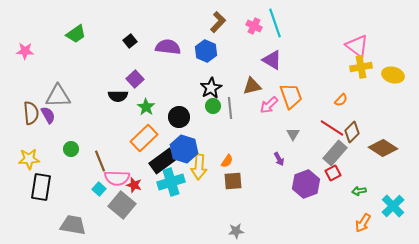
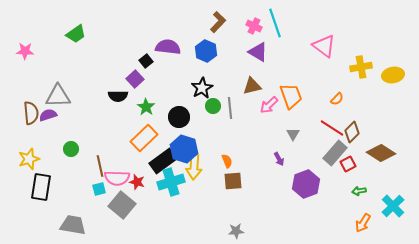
black square at (130, 41): moved 16 px right, 20 px down
pink triangle at (357, 46): moved 33 px left
purple triangle at (272, 60): moved 14 px left, 8 px up
yellow ellipse at (393, 75): rotated 25 degrees counterclockwise
black star at (211, 88): moved 9 px left
orange semicircle at (341, 100): moved 4 px left, 1 px up
purple semicircle at (48, 115): rotated 78 degrees counterclockwise
brown diamond at (383, 148): moved 2 px left, 5 px down
yellow star at (29, 159): rotated 15 degrees counterclockwise
brown line at (100, 161): moved 5 px down; rotated 10 degrees clockwise
orange semicircle at (227, 161): rotated 56 degrees counterclockwise
yellow arrow at (199, 167): moved 5 px left
red square at (333, 173): moved 15 px right, 9 px up
red star at (134, 185): moved 3 px right, 3 px up
cyan square at (99, 189): rotated 32 degrees clockwise
